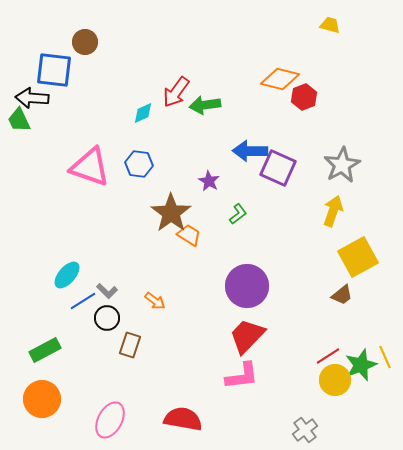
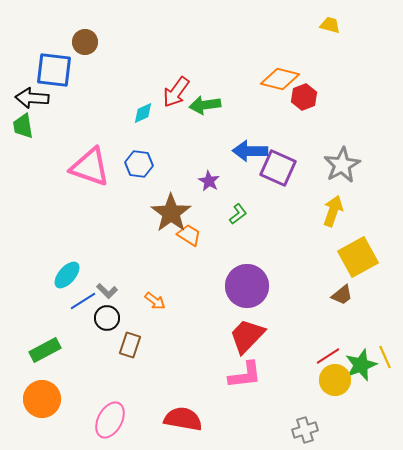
green trapezoid: moved 4 px right, 6 px down; rotated 16 degrees clockwise
pink L-shape: moved 3 px right, 1 px up
gray cross: rotated 20 degrees clockwise
